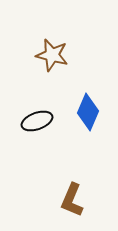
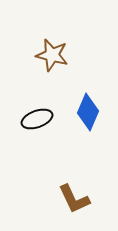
black ellipse: moved 2 px up
brown L-shape: moved 2 px right, 1 px up; rotated 48 degrees counterclockwise
